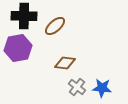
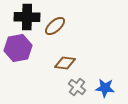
black cross: moved 3 px right, 1 px down
blue star: moved 3 px right
